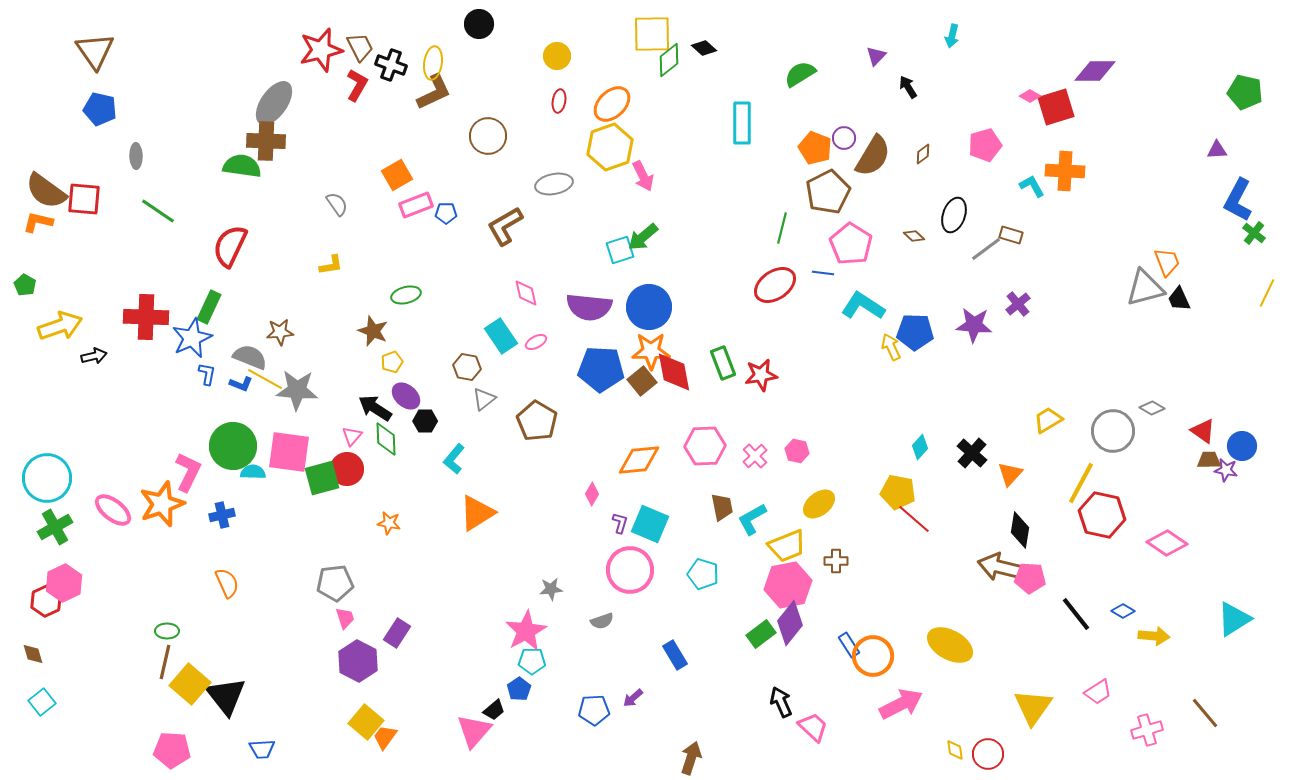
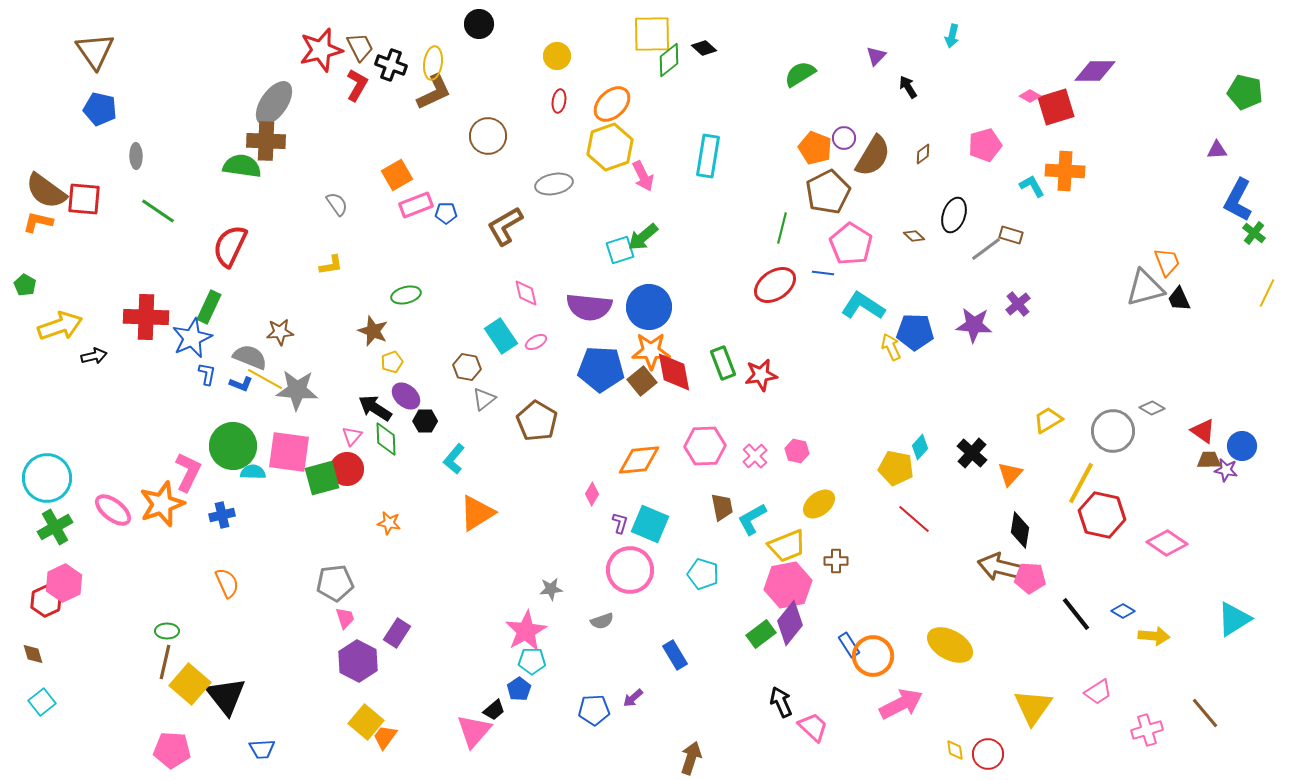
cyan rectangle at (742, 123): moved 34 px left, 33 px down; rotated 9 degrees clockwise
yellow pentagon at (898, 492): moved 2 px left, 24 px up
